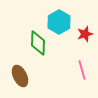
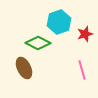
cyan hexagon: rotated 10 degrees clockwise
green diamond: rotated 65 degrees counterclockwise
brown ellipse: moved 4 px right, 8 px up
